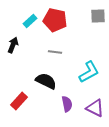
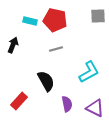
cyan rectangle: rotated 56 degrees clockwise
gray line: moved 1 px right, 3 px up; rotated 24 degrees counterclockwise
black semicircle: rotated 35 degrees clockwise
